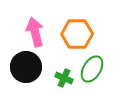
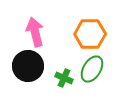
orange hexagon: moved 13 px right
black circle: moved 2 px right, 1 px up
